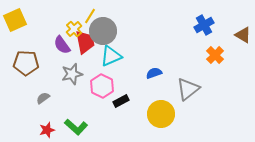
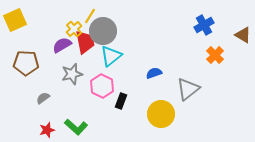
purple semicircle: rotated 96 degrees clockwise
cyan triangle: rotated 15 degrees counterclockwise
black rectangle: rotated 42 degrees counterclockwise
